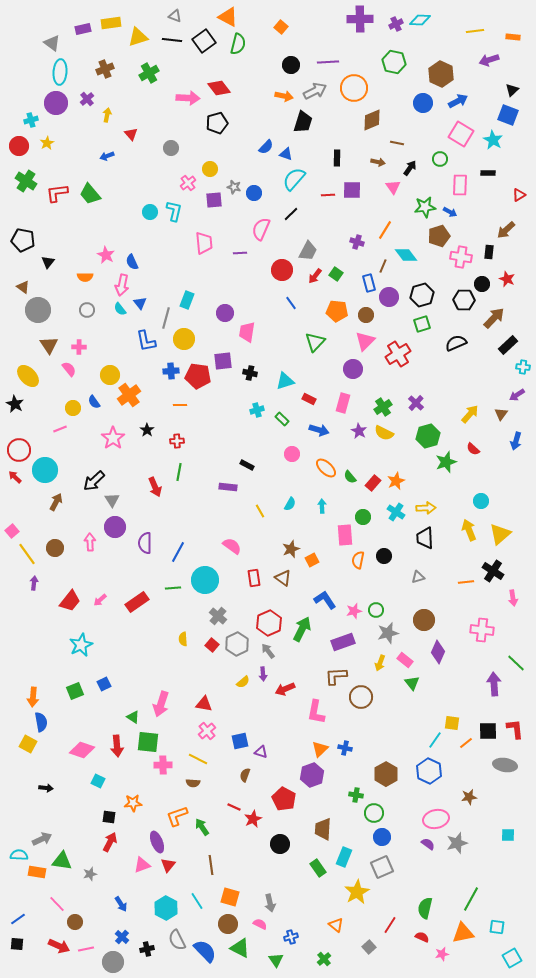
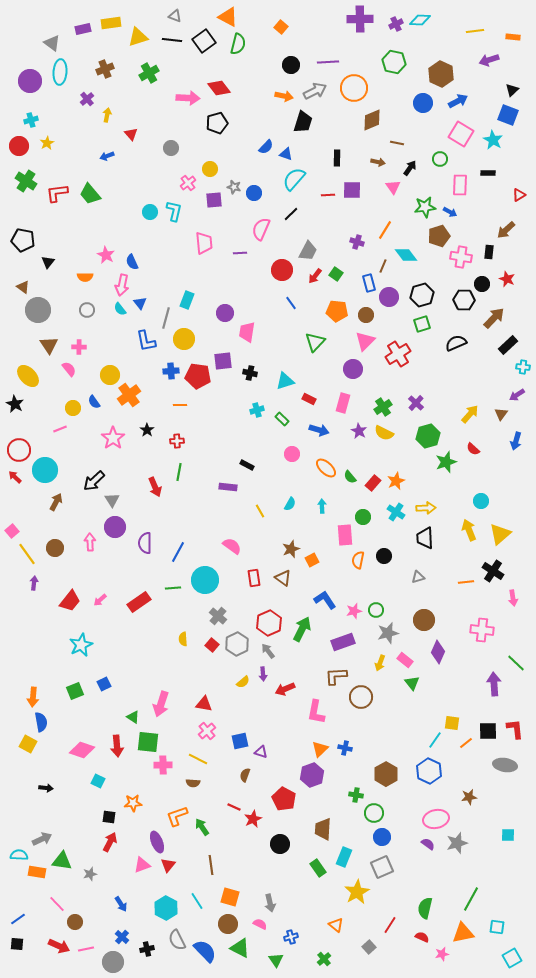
purple circle at (56, 103): moved 26 px left, 22 px up
red rectangle at (137, 602): moved 2 px right
